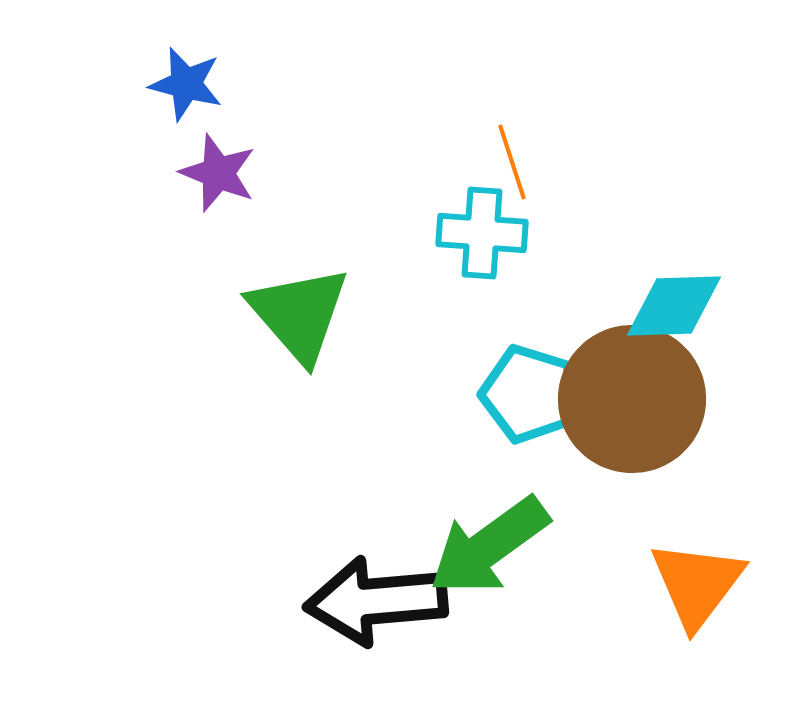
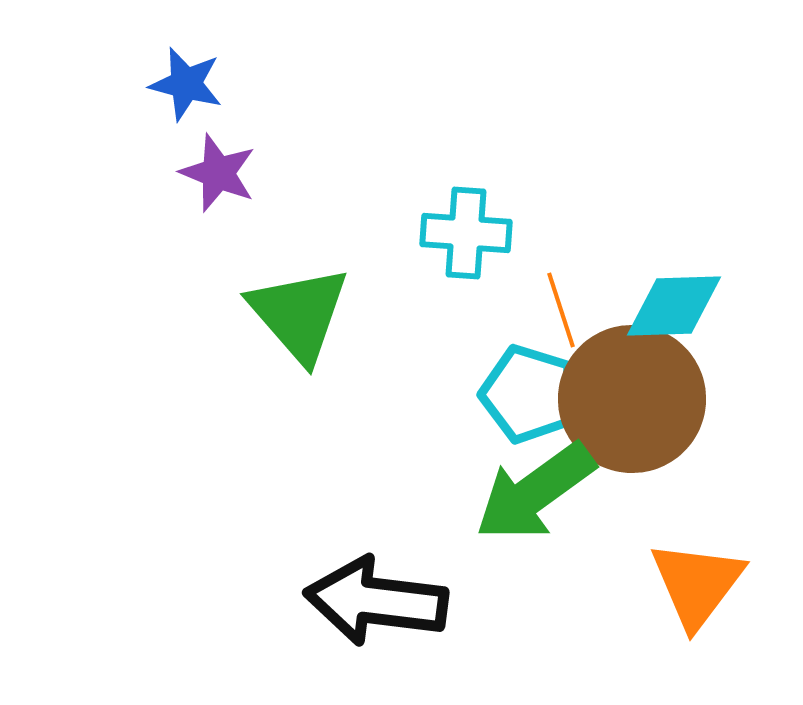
orange line: moved 49 px right, 148 px down
cyan cross: moved 16 px left
green arrow: moved 46 px right, 54 px up
black arrow: rotated 12 degrees clockwise
